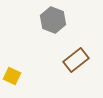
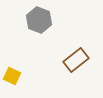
gray hexagon: moved 14 px left
